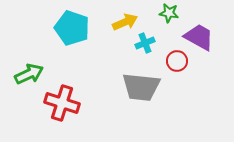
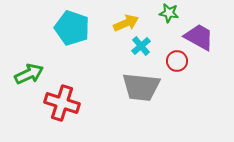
yellow arrow: moved 1 px right, 1 px down
cyan cross: moved 4 px left, 3 px down; rotated 18 degrees counterclockwise
